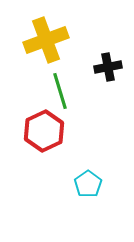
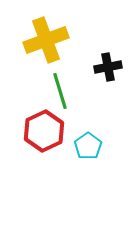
cyan pentagon: moved 38 px up
